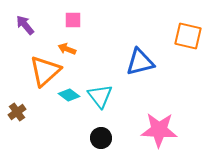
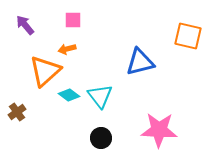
orange arrow: rotated 36 degrees counterclockwise
